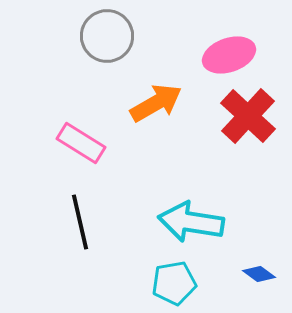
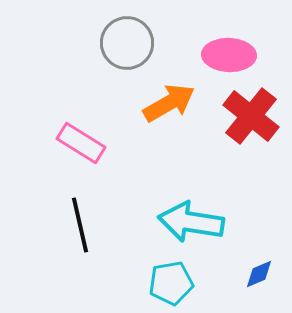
gray circle: moved 20 px right, 7 px down
pink ellipse: rotated 21 degrees clockwise
orange arrow: moved 13 px right
red cross: moved 3 px right; rotated 4 degrees counterclockwise
black line: moved 3 px down
blue diamond: rotated 60 degrees counterclockwise
cyan pentagon: moved 3 px left
